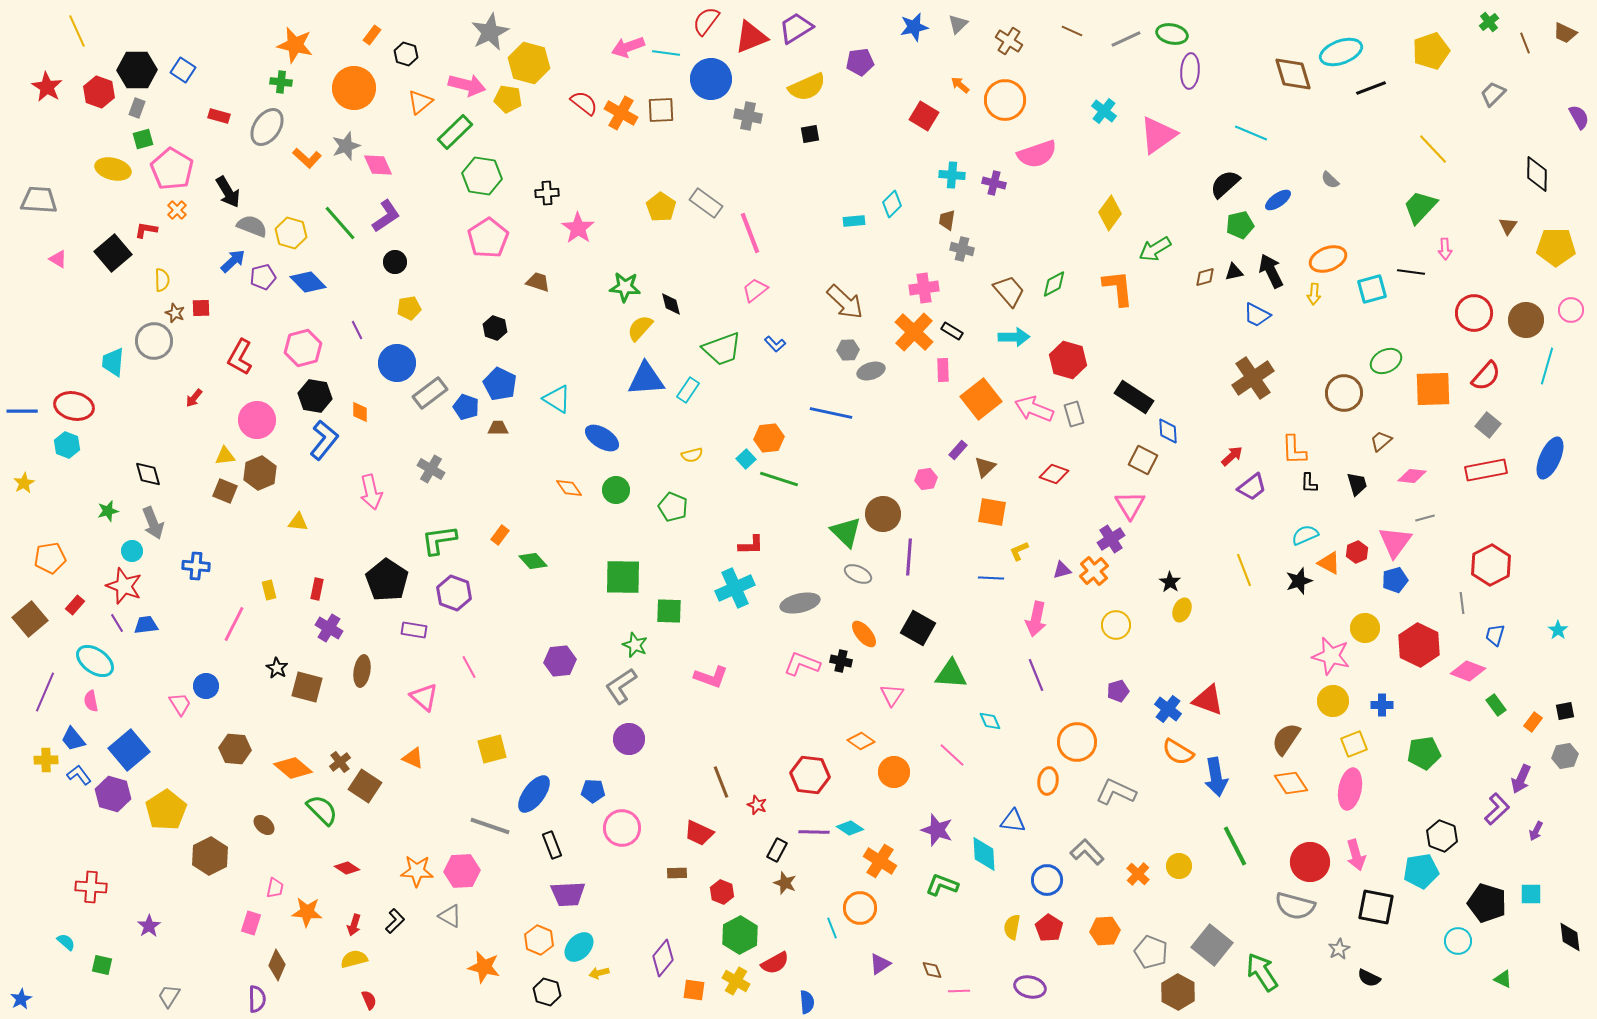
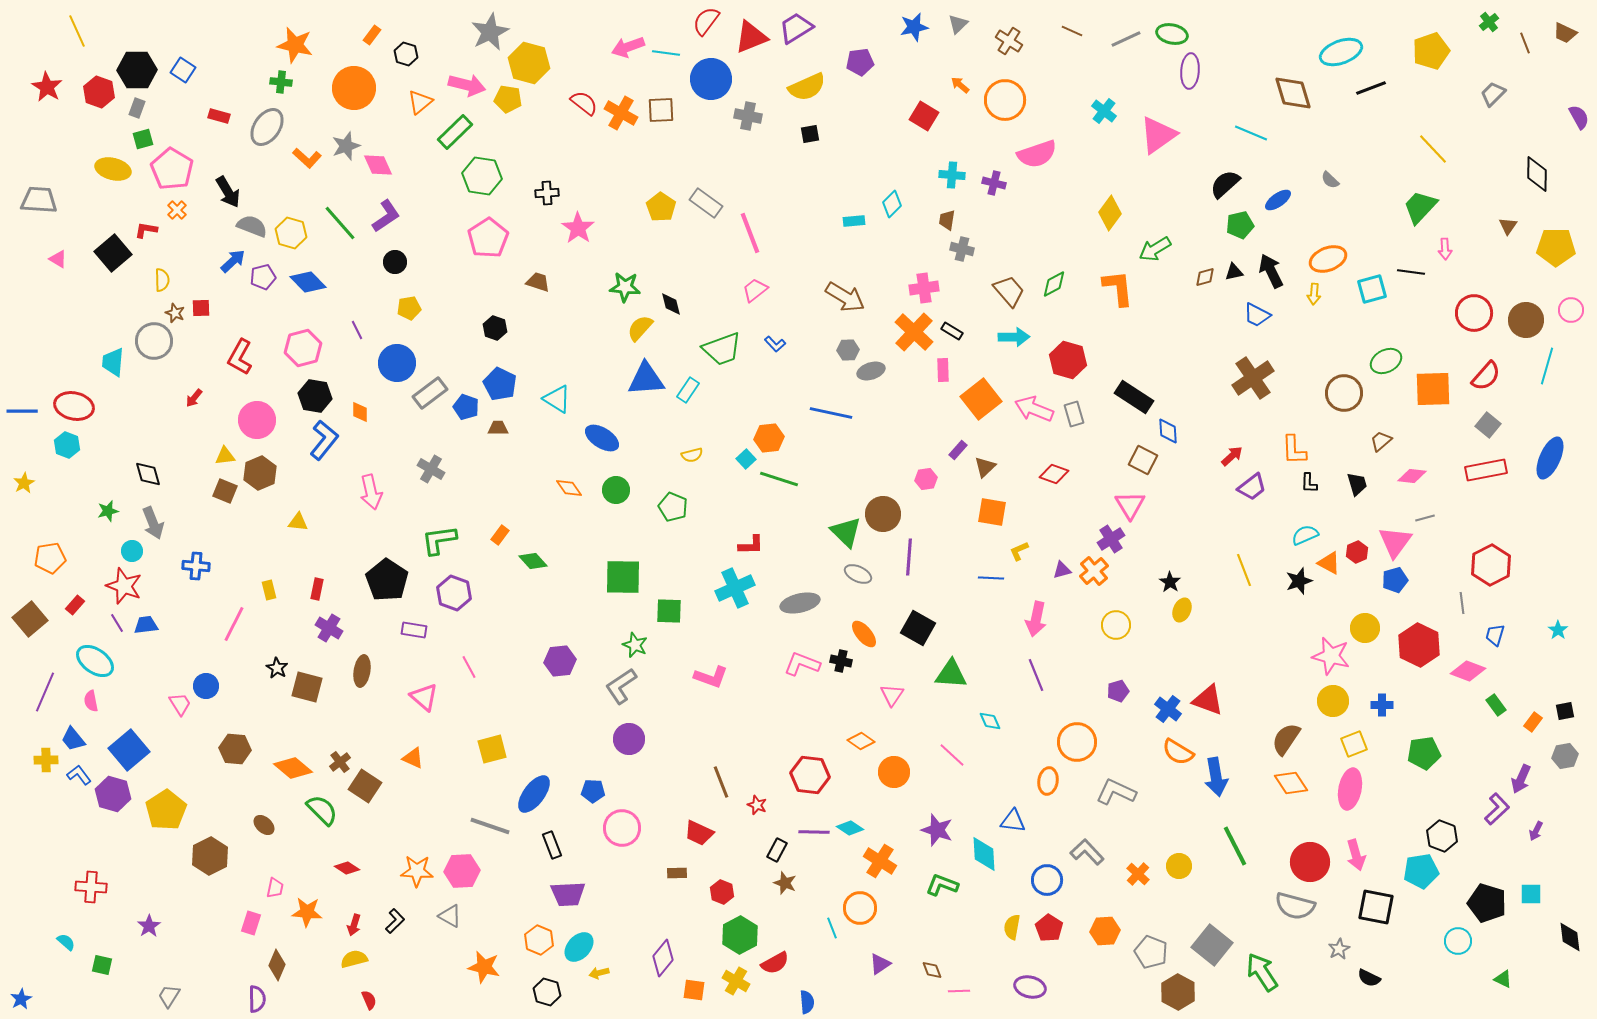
brown diamond at (1293, 74): moved 19 px down
brown arrow at (845, 302): moved 5 px up; rotated 12 degrees counterclockwise
